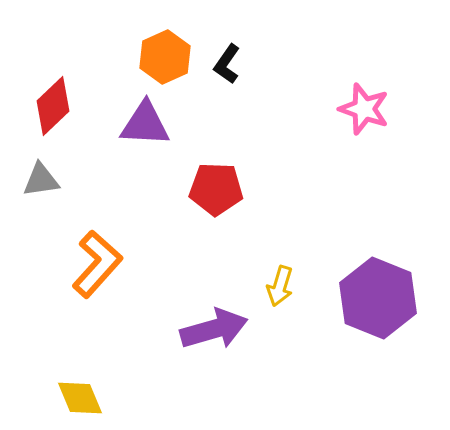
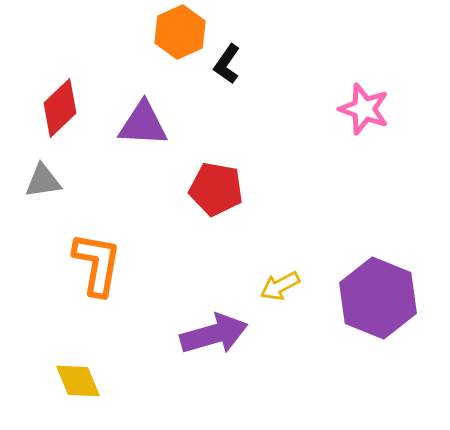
orange hexagon: moved 15 px right, 25 px up
red diamond: moved 7 px right, 2 px down
purple triangle: moved 2 px left
gray triangle: moved 2 px right, 1 px down
red pentagon: rotated 8 degrees clockwise
orange L-shape: rotated 32 degrees counterclockwise
yellow arrow: rotated 45 degrees clockwise
purple arrow: moved 5 px down
yellow diamond: moved 2 px left, 17 px up
